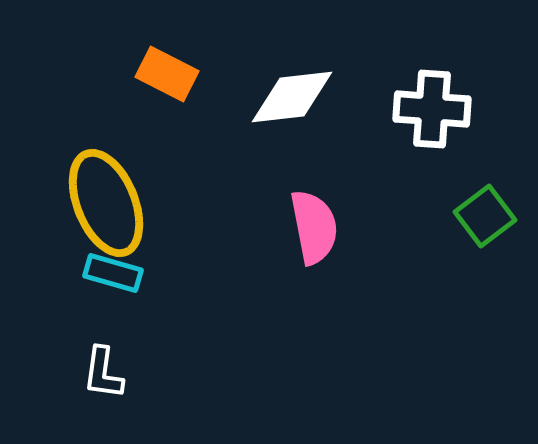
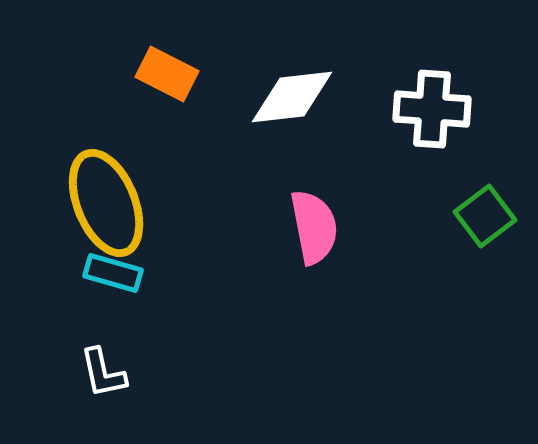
white L-shape: rotated 20 degrees counterclockwise
